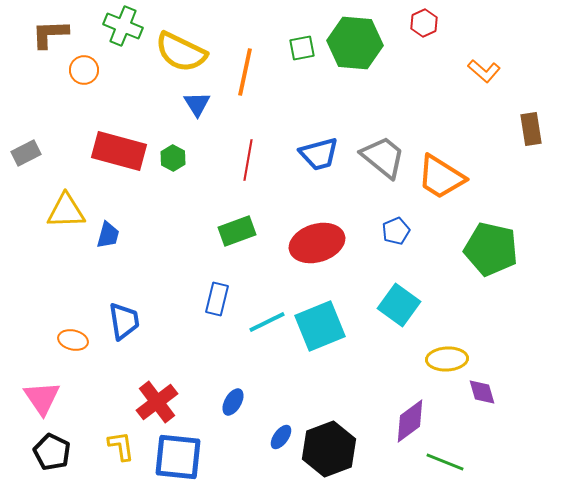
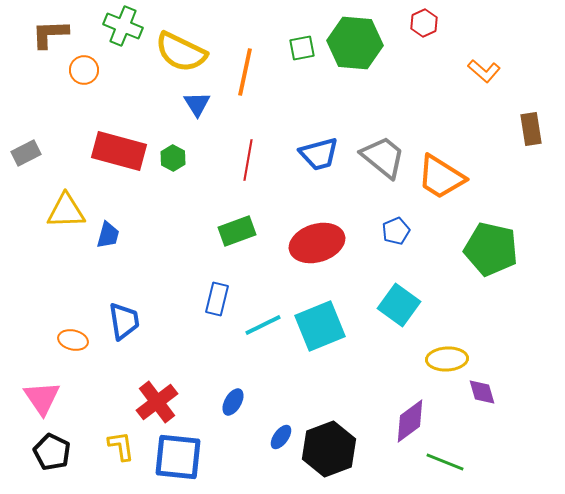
cyan line at (267, 322): moved 4 px left, 3 px down
